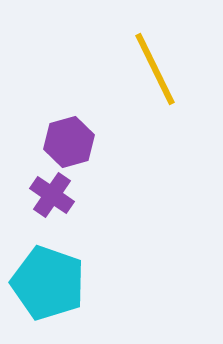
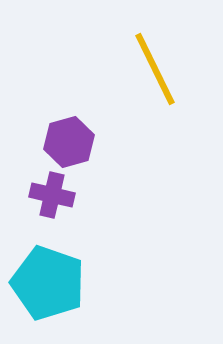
purple cross: rotated 21 degrees counterclockwise
